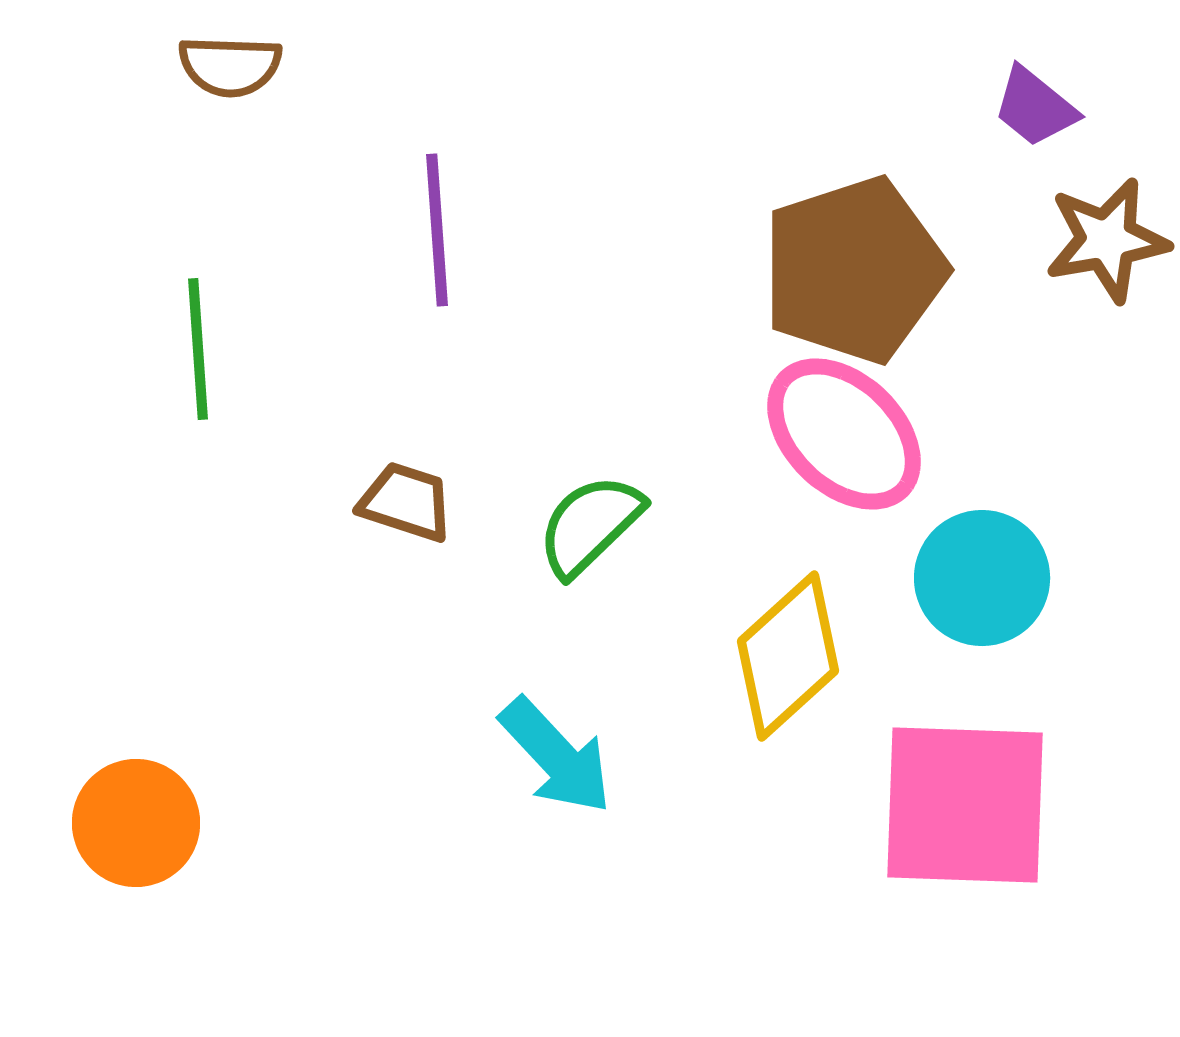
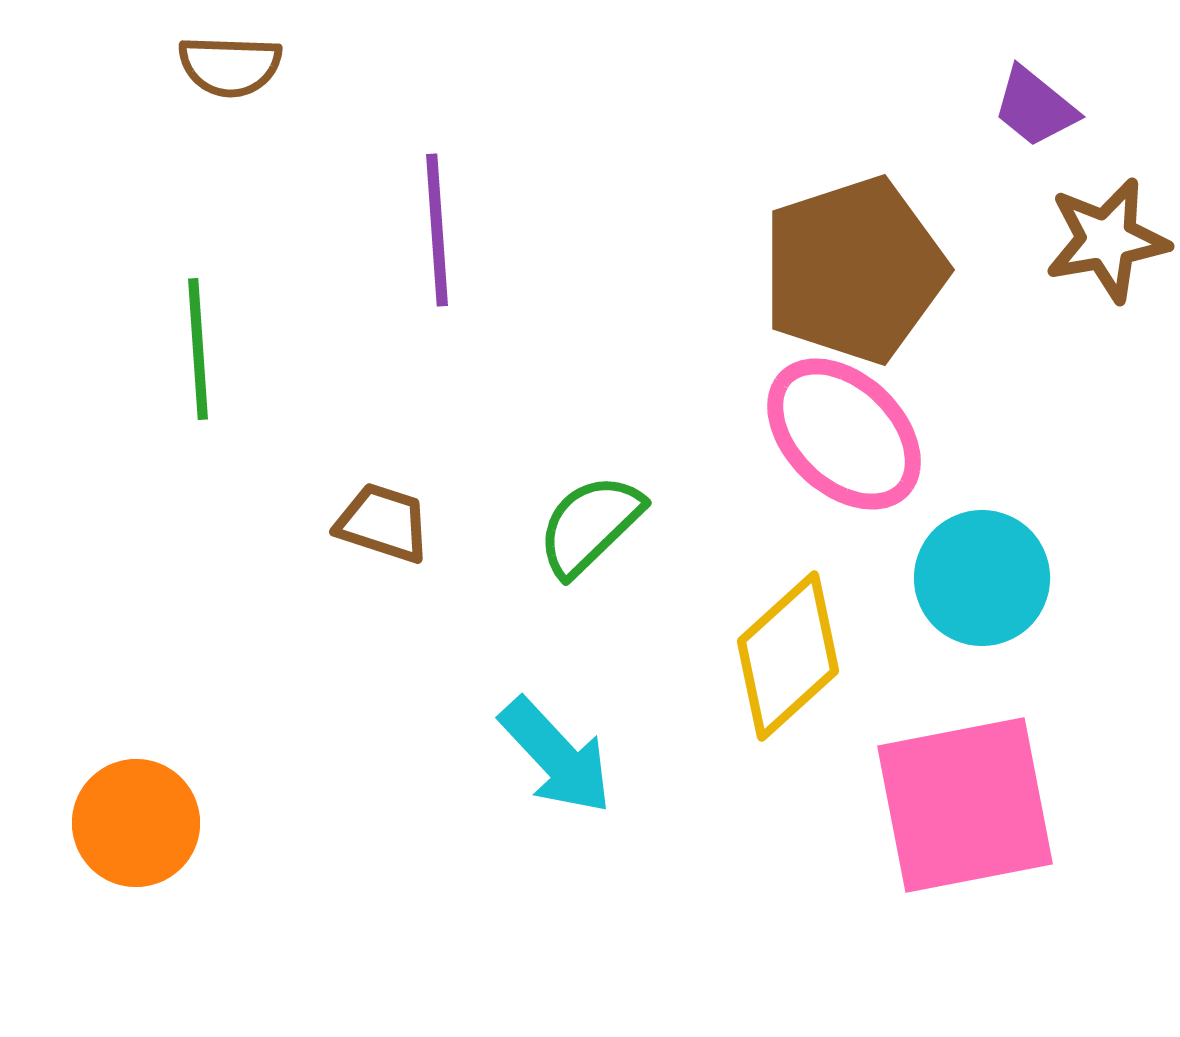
brown trapezoid: moved 23 px left, 21 px down
pink square: rotated 13 degrees counterclockwise
